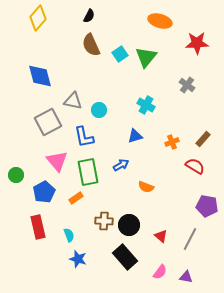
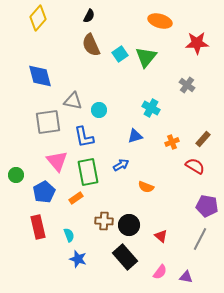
cyan cross: moved 5 px right, 3 px down
gray square: rotated 20 degrees clockwise
gray line: moved 10 px right
